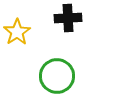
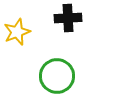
yellow star: rotated 12 degrees clockwise
